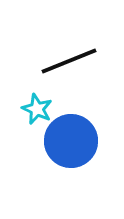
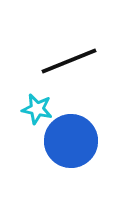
cyan star: rotated 12 degrees counterclockwise
